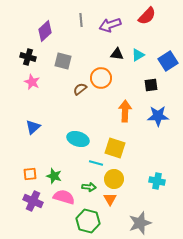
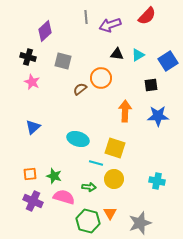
gray line: moved 5 px right, 3 px up
orange triangle: moved 14 px down
